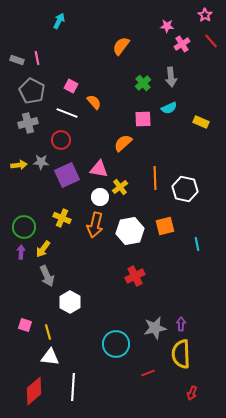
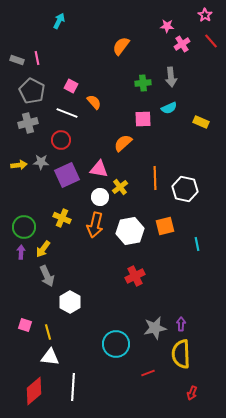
green cross at (143, 83): rotated 35 degrees clockwise
